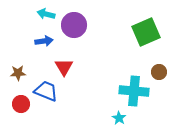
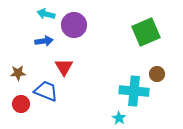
brown circle: moved 2 px left, 2 px down
